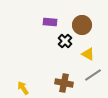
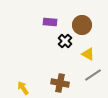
brown cross: moved 4 px left
